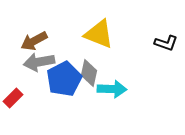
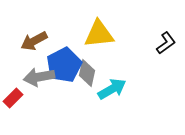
yellow triangle: rotated 28 degrees counterclockwise
black L-shape: rotated 55 degrees counterclockwise
gray arrow: moved 15 px down
gray diamond: moved 2 px left
blue pentagon: moved 14 px up
cyan arrow: rotated 32 degrees counterclockwise
